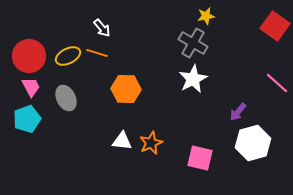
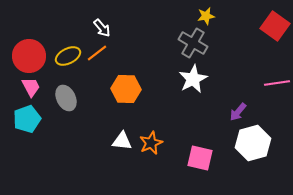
orange line: rotated 55 degrees counterclockwise
pink line: rotated 50 degrees counterclockwise
